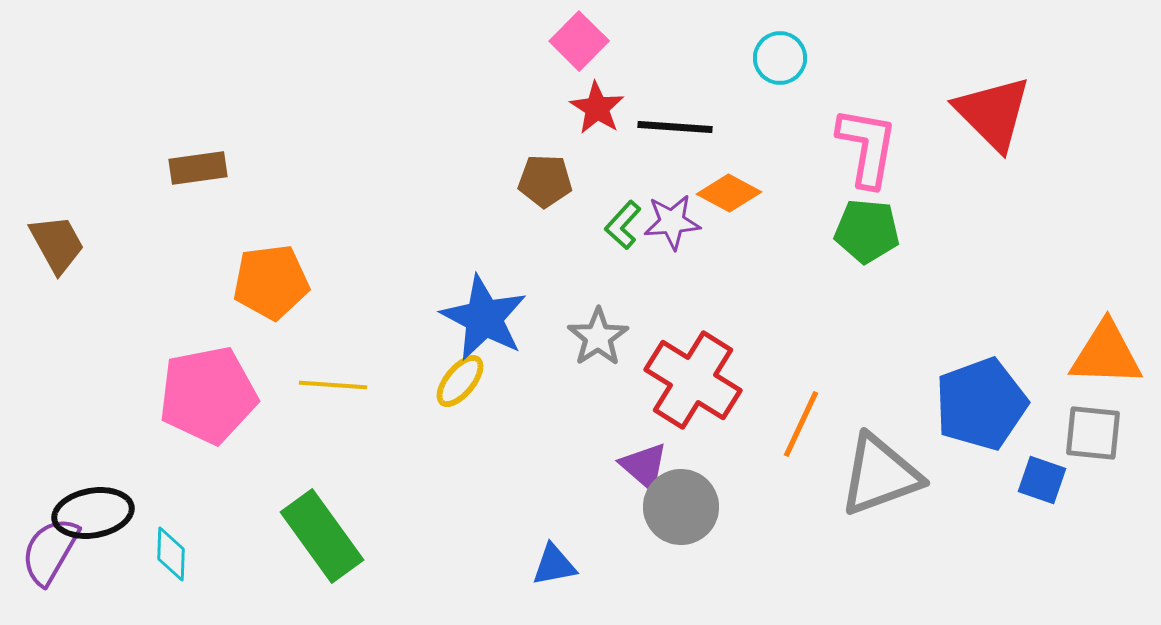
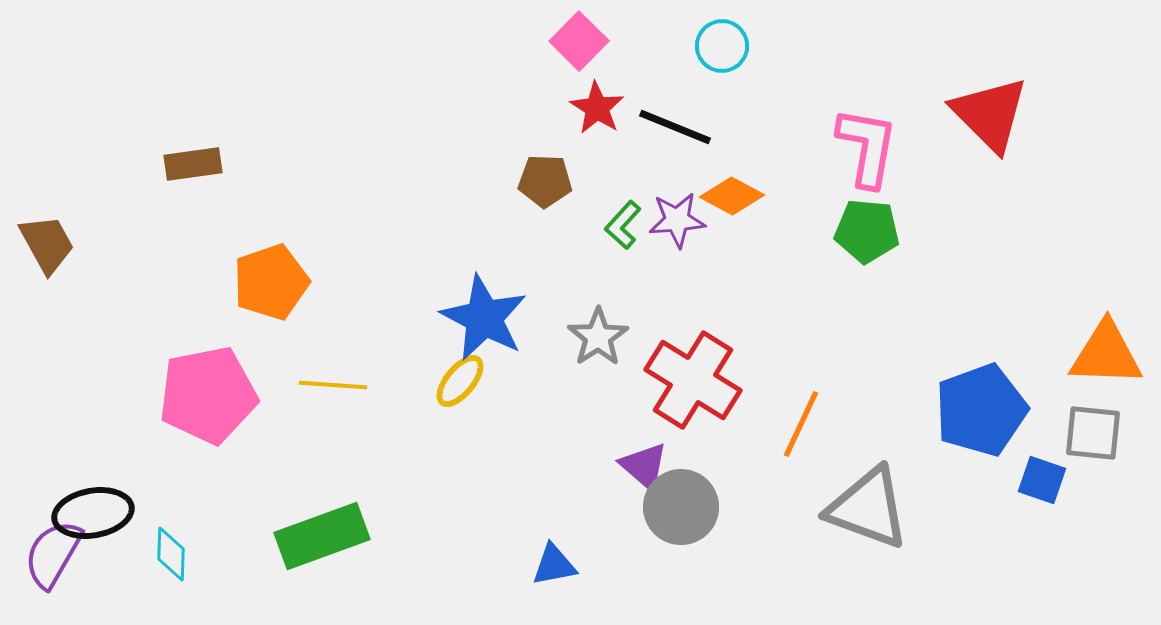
cyan circle: moved 58 px left, 12 px up
red triangle: moved 3 px left, 1 px down
black line: rotated 18 degrees clockwise
brown rectangle: moved 5 px left, 4 px up
orange diamond: moved 3 px right, 3 px down
purple star: moved 5 px right, 2 px up
brown trapezoid: moved 10 px left
orange pentagon: rotated 12 degrees counterclockwise
blue pentagon: moved 6 px down
gray triangle: moved 12 px left, 33 px down; rotated 40 degrees clockwise
green rectangle: rotated 74 degrees counterclockwise
purple semicircle: moved 3 px right, 3 px down
